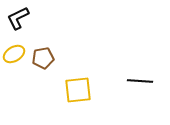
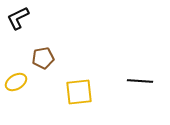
yellow ellipse: moved 2 px right, 28 px down
yellow square: moved 1 px right, 2 px down
